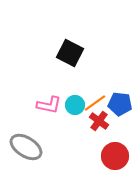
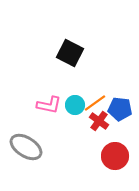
blue pentagon: moved 5 px down
